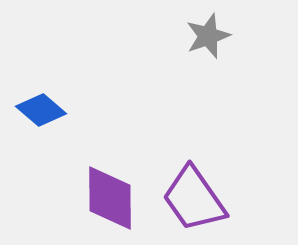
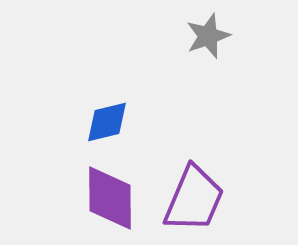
blue diamond: moved 66 px right, 12 px down; rotated 54 degrees counterclockwise
purple trapezoid: rotated 122 degrees counterclockwise
